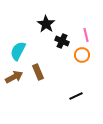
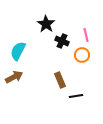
brown rectangle: moved 22 px right, 8 px down
black line: rotated 16 degrees clockwise
